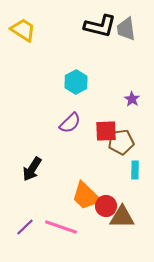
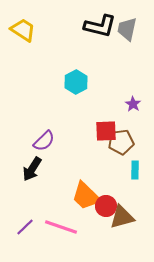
gray trapezoid: moved 1 px right; rotated 20 degrees clockwise
purple star: moved 1 px right, 5 px down
purple semicircle: moved 26 px left, 18 px down
brown triangle: rotated 16 degrees counterclockwise
